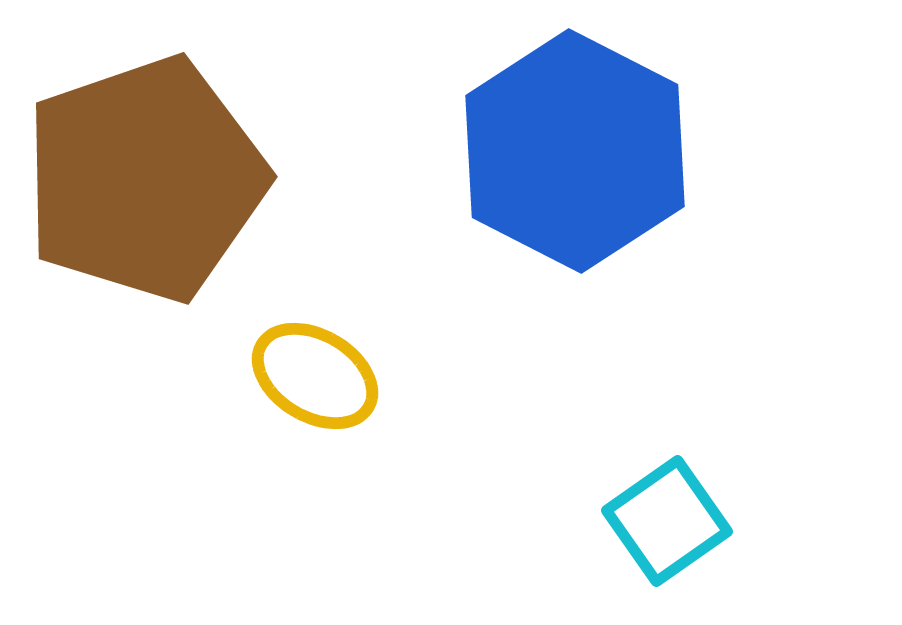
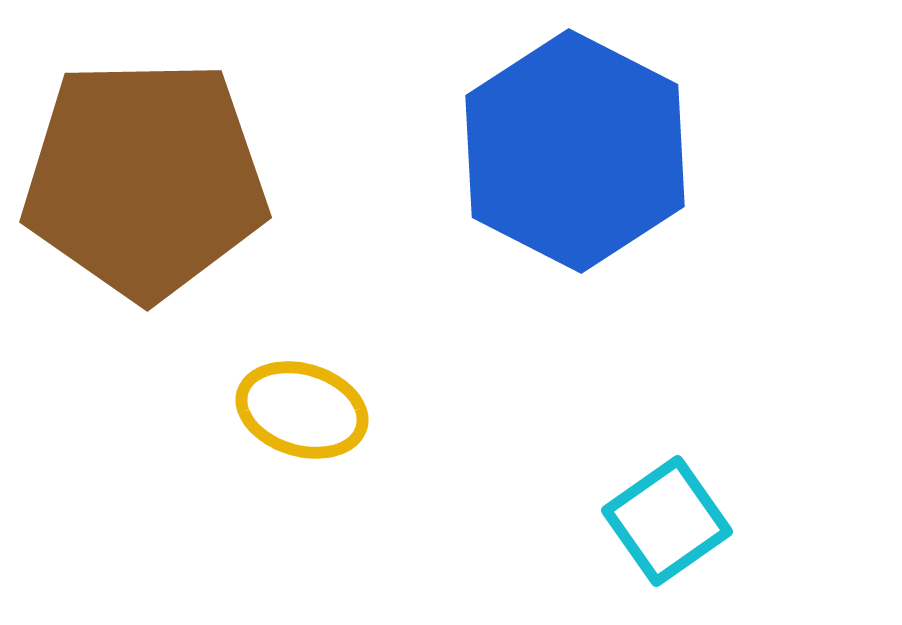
brown pentagon: rotated 18 degrees clockwise
yellow ellipse: moved 13 px left, 34 px down; rotated 14 degrees counterclockwise
